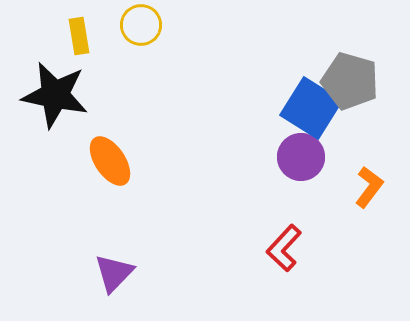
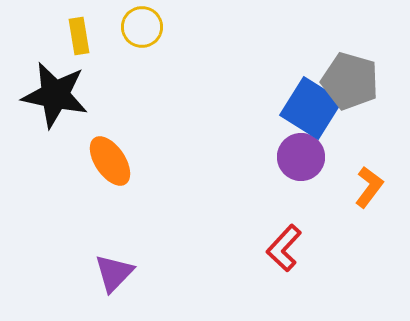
yellow circle: moved 1 px right, 2 px down
